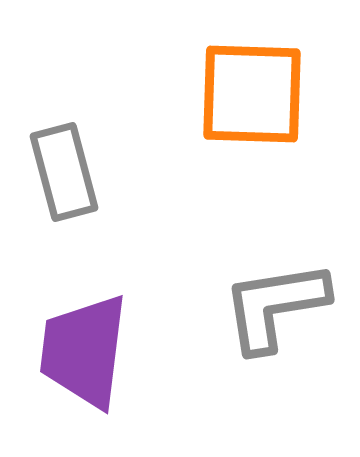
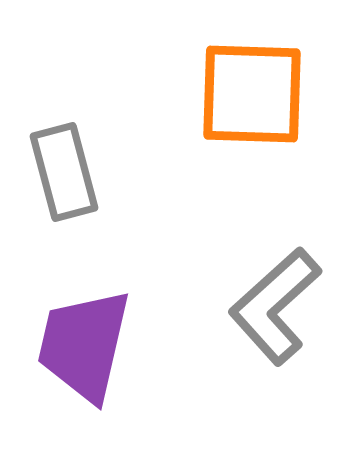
gray L-shape: rotated 33 degrees counterclockwise
purple trapezoid: moved 6 px up; rotated 6 degrees clockwise
